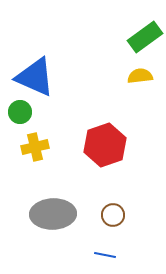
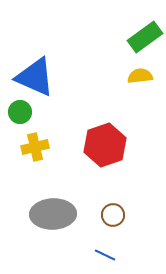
blue line: rotated 15 degrees clockwise
